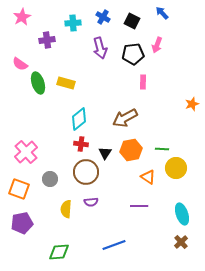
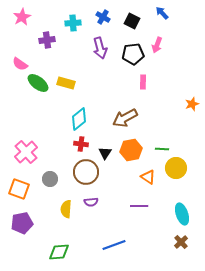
green ellipse: rotated 35 degrees counterclockwise
